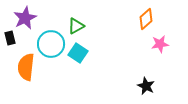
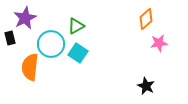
pink star: moved 1 px left, 1 px up
orange semicircle: moved 4 px right
